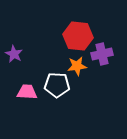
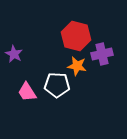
red hexagon: moved 2 px left; rotated 8 degrees clockwise
orange star: rotated 18 degrees clockwise
pink trapezoid: rotated 125 degrees counterclockwise
